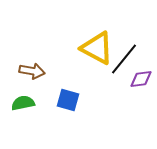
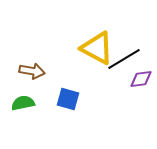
black line: rotated 20 degrees clockwise
blue square: moved 1 px up
